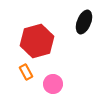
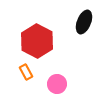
red hexagon: rotated 16 degrees counterclockwise
pink circle: moved 4 px right
